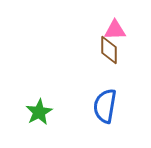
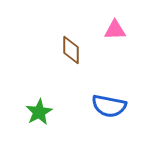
brown diamond: moved 38 px left
blue semicircle: moved 4 px right; rotated 88 degrees counterclockwise
